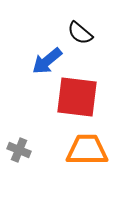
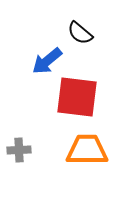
gray cross: rotated 25 degrees counterclockwise
